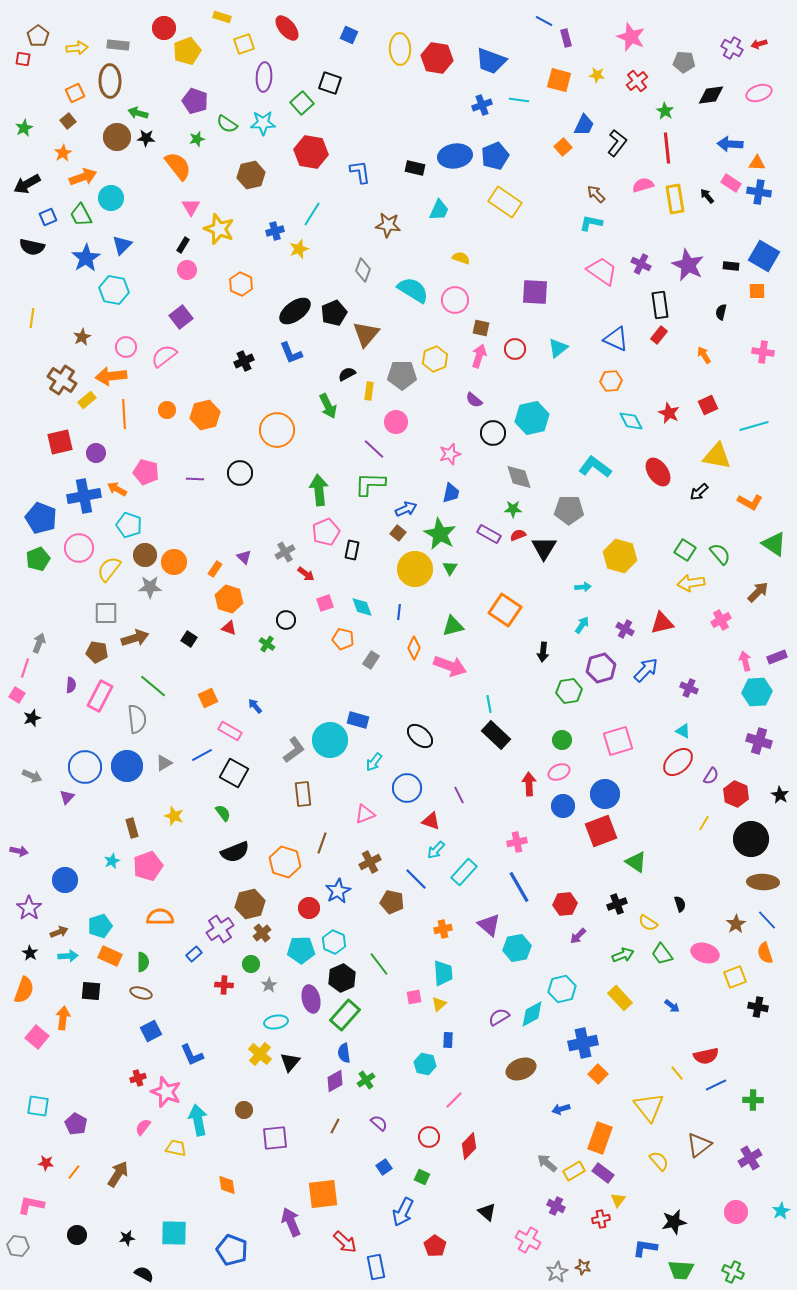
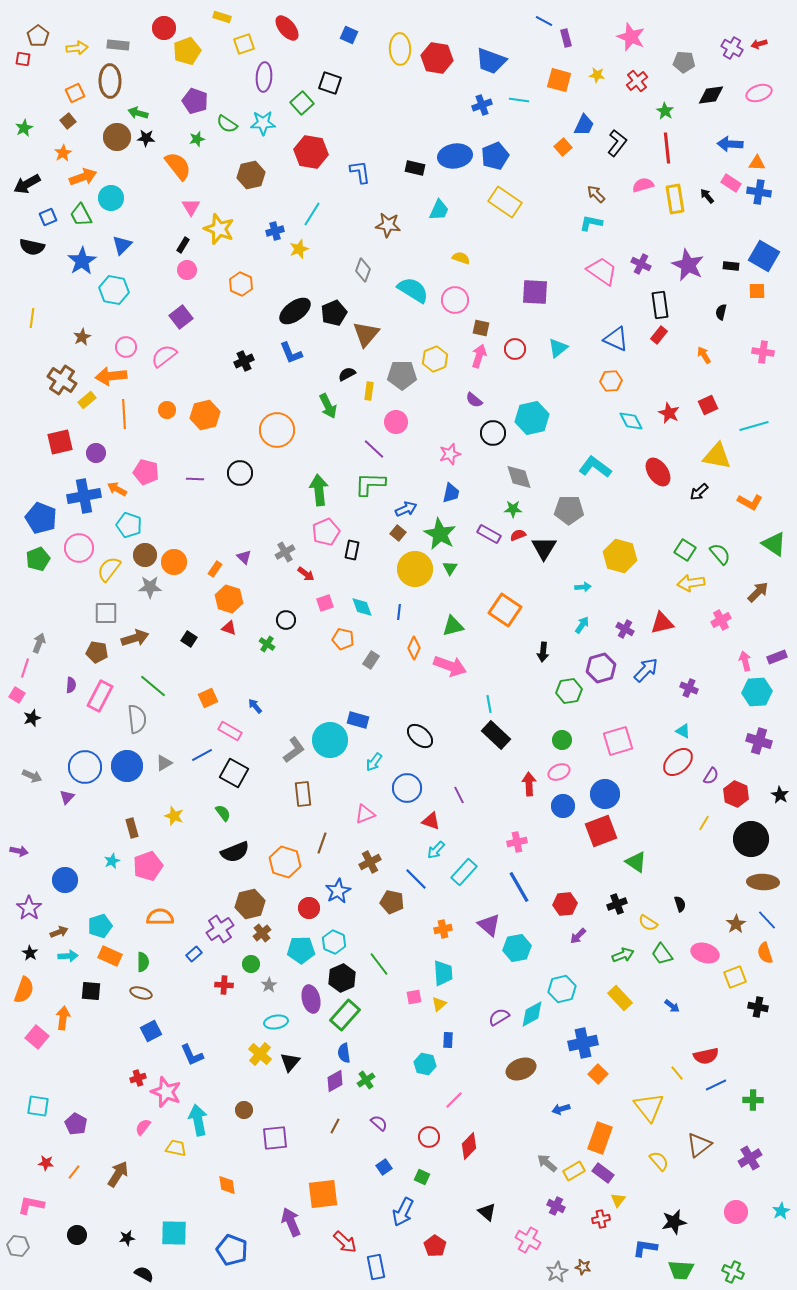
blue star at (86, 258): moved 4 px left, 3 px down
